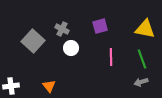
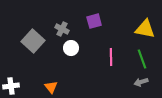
purple square: moved 6 px left, 5 px up
orange triangle: moved 2 px right, 1 px down
